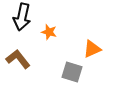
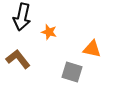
orange triangle: rotated 36 degrees clockwise
